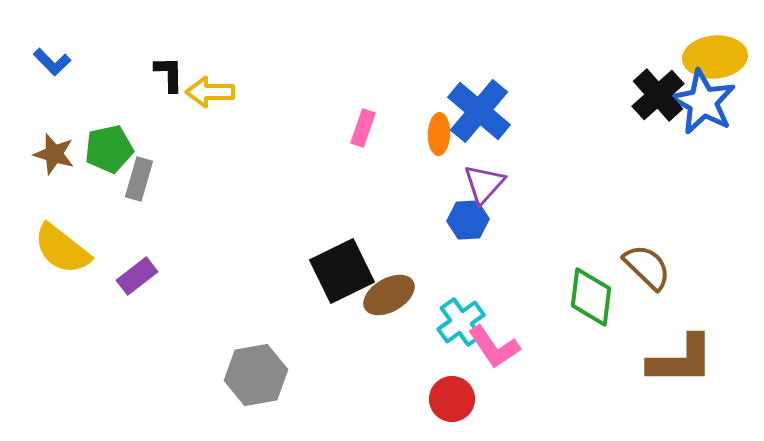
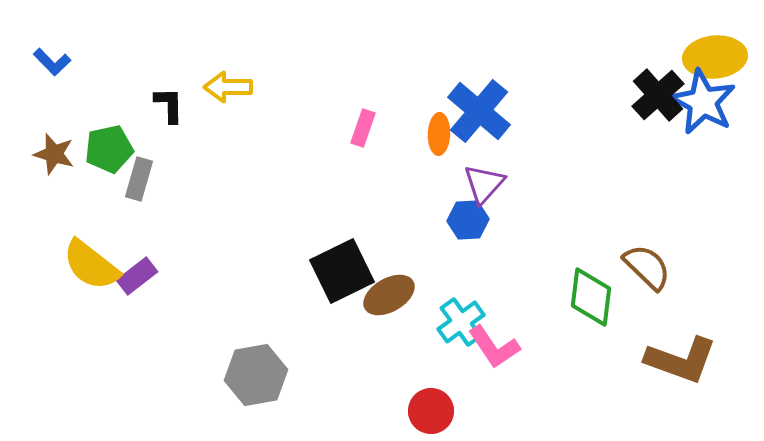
black L-shape: moved 31 px down
yellow arrow: moved 18 px right, 5 px up
yellow semicircle: moved 29 px right, 16 px down
brown L-shape: rotated 20 degrees clockwise
red circle: moved 21 px left, 12 px down
